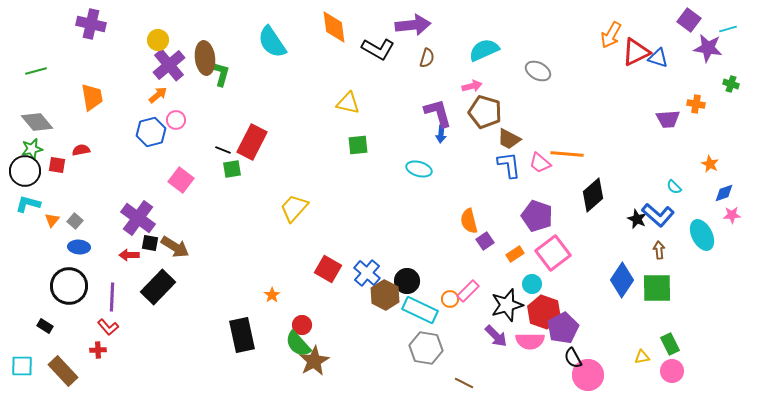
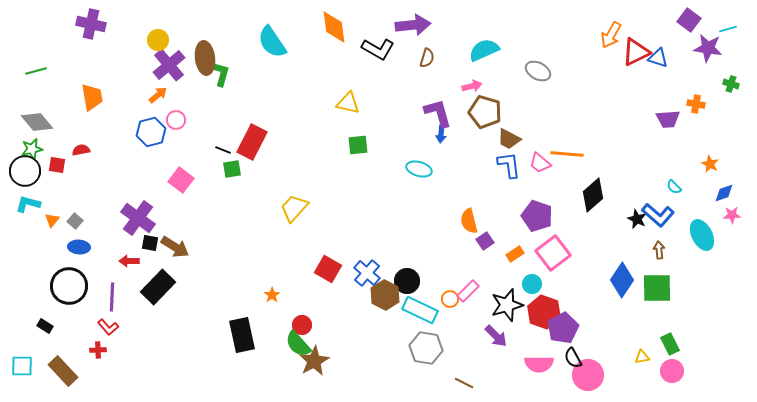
red arrow at (129, 255): moved 6 px down
pink semicircle at (530, 341): moved 9 px right, 23 px down
